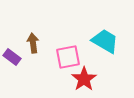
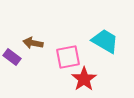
brown arrow: rotated 72 degrees counterclockwise
